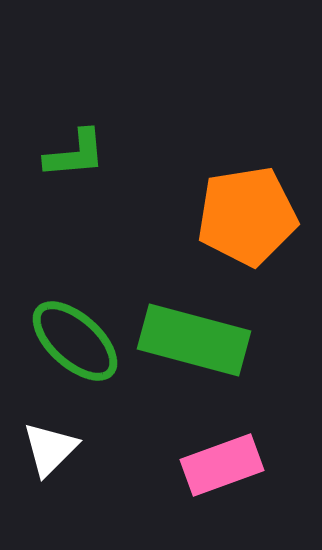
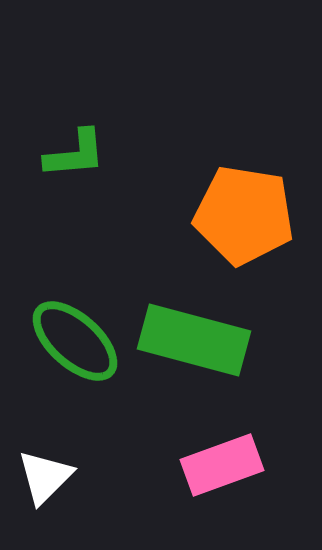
orange pentagon: moved 3 px left, 1 px up; rotated 18 degrees clockwise
white triangle: moved 5 px left, 28 px down
